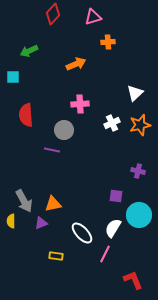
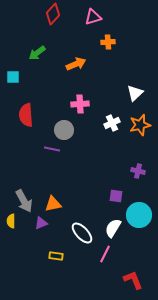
green arrow: moved 8 px right, 2 px down; rotated 12 degrees counterclockwise
purple line: moved 1 px up
